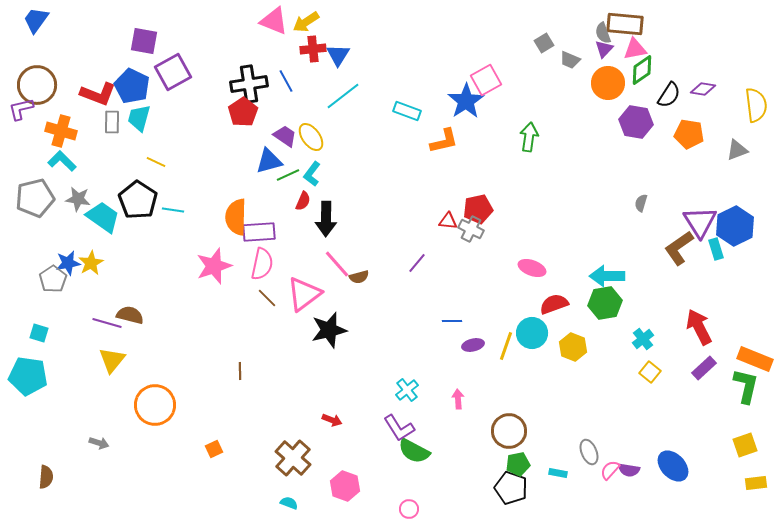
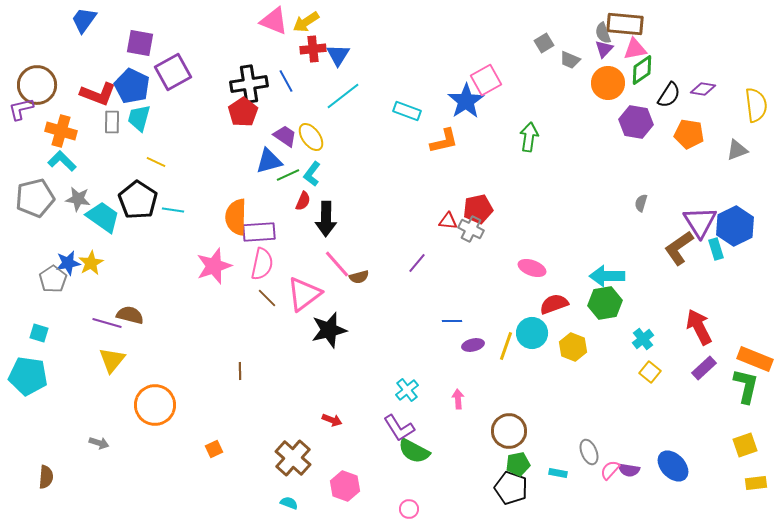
blue trapezoid at (36, 20): moved 48 px right
purple square at (144, 41): moved 4 px left, 2 px down
